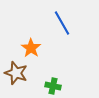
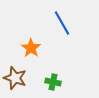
brown star: moved 1 px left, 5 px down
green cross: moved 4 px up
